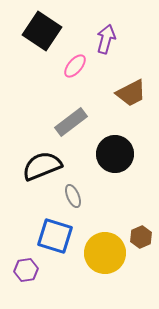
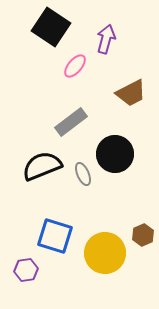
black square: moved 9 px right, 4 px up
gray ellipse: moved 10 px right, 22 px up
brown hexagon: moved 2 px right, 2 px up
